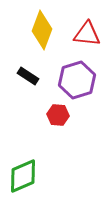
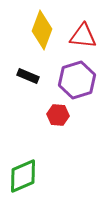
red triangle: moved 4 px left, 2 px down
black rectangle: rotated 10 degrees counterclockwise
